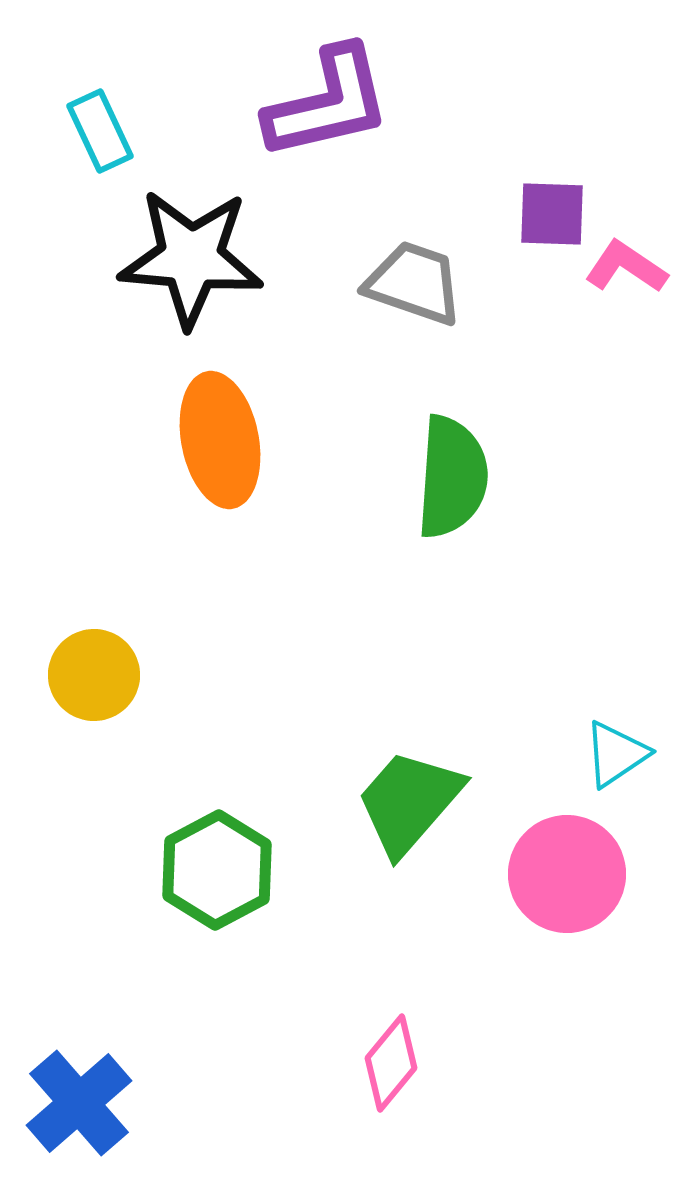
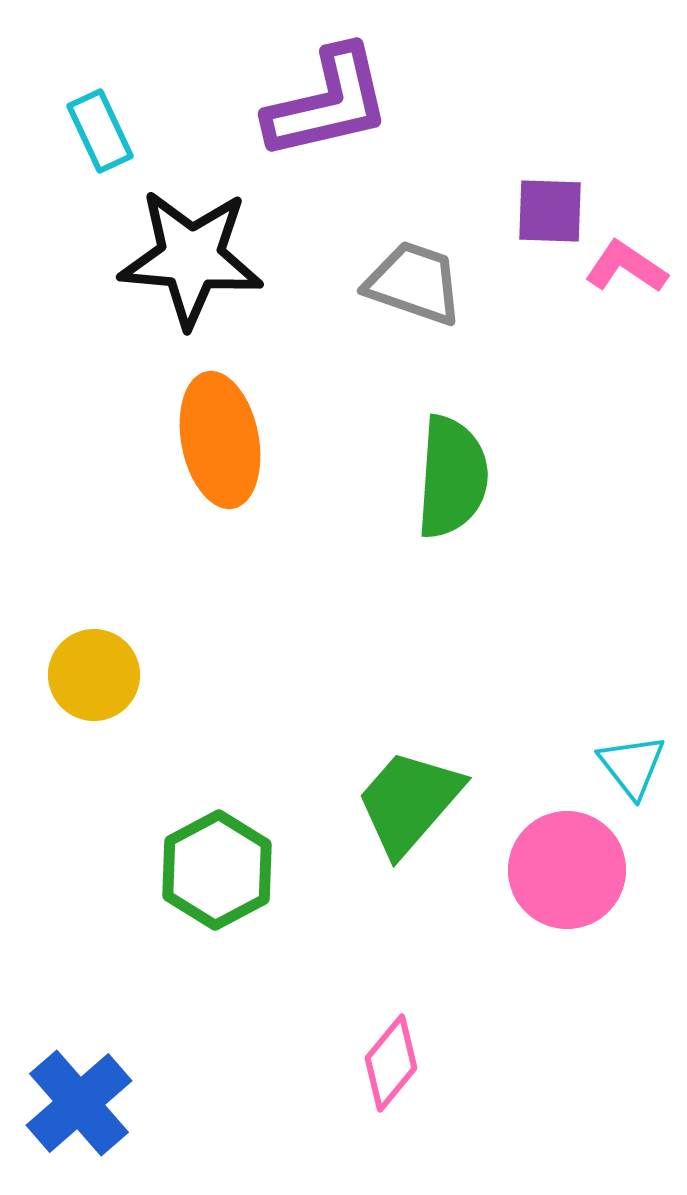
purple square: moved 2 px left, 3 px up
cyan triangle: moved 16 px right, 12 px down; rotated 34 degrees counterclockwise
pink circle: moved 4 px up
